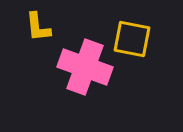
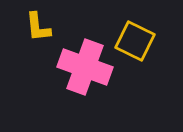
yellow square: moved 3 px right, 2 px down; rotated 15 degrees clockwise
